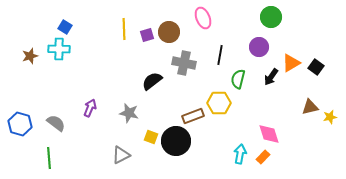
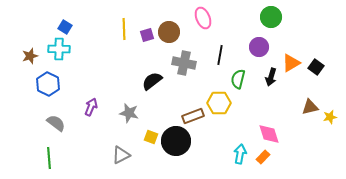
black arrow: rotated 18 degrees counterclockwise
purple arrow: moved 1 px right, 1 px up
blue hexagon: moved 28 px right, 40 px up; rotated 10 degrees clockwise
